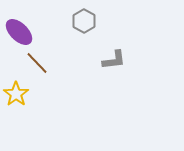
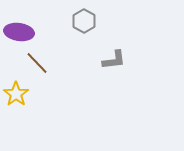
purple ellipse: rotated 36 degrees counterclockwise
